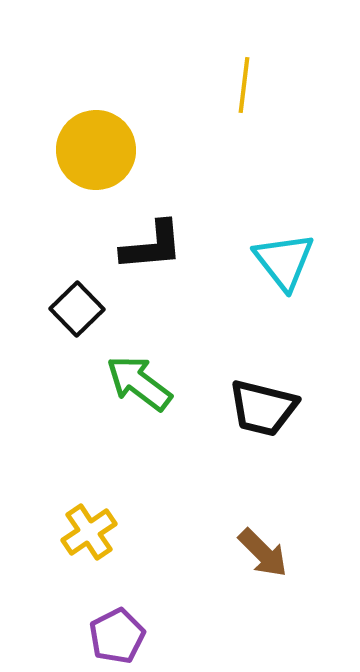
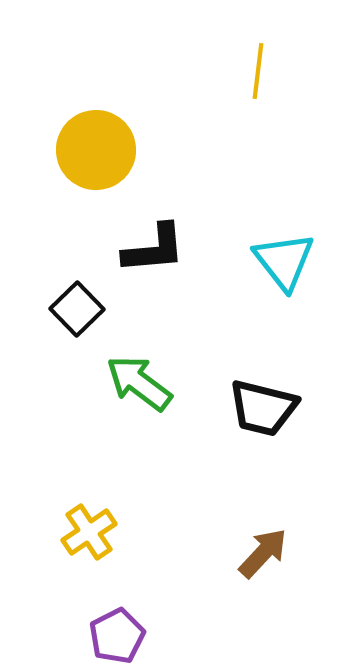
yellow line: moved 14 px right, 14 px up
black L-shape: moved 2 px right, 3 px down
brown arrow: rotated 92 degrees counterclockwise
